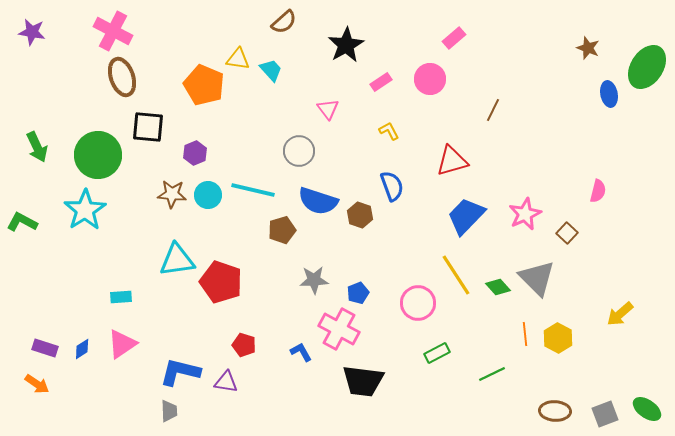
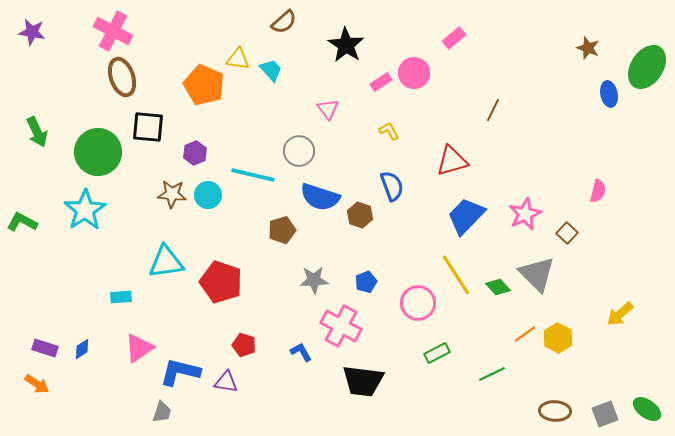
black star at (346, 45): rotated 9 degrees counterclockwise
pink circle at (430, 79): moved 16 px left, 6 px up
green arrow at (37, 147): moved 15 px up
green circle at (98, 155): moved 3 px up
cyan line at (253, 190): moved 15 px up
blue semicircle at (318, 201): moved 2 px right, 4 px up
cyan triangle at (177, 260): moved 11 px left, 2 px down
gray triangle at (537, 278): moved 4 px up
blue pentagon at (358, 293): moved 8 px right, 11 px up
pink cross at (339, 329): moved 2 px right, 3 px up
orange line at (525, 334): rotated 60 degrees clockwise
pink triangle at (122, 344): moved 17 px right, 4 px down
gray trapezoid at (169, 411): moved 7 px left, 1 px down; rotated 20 degrees clockwise
